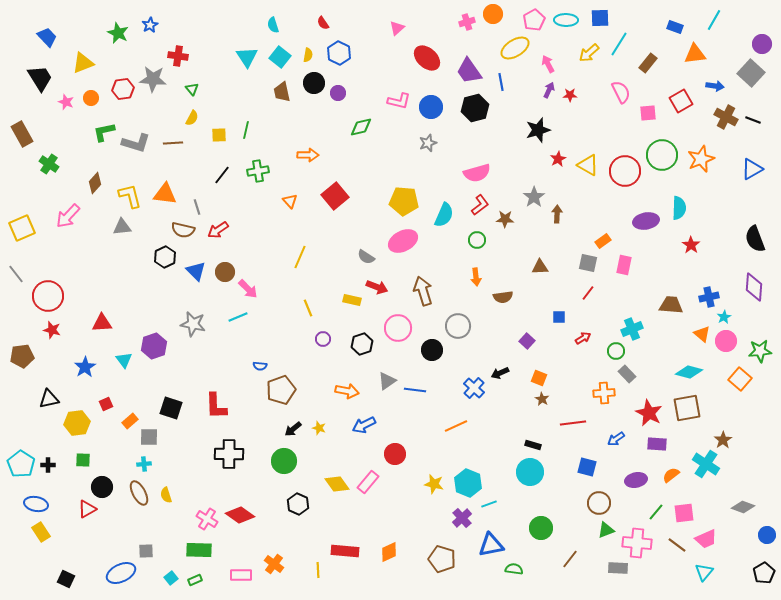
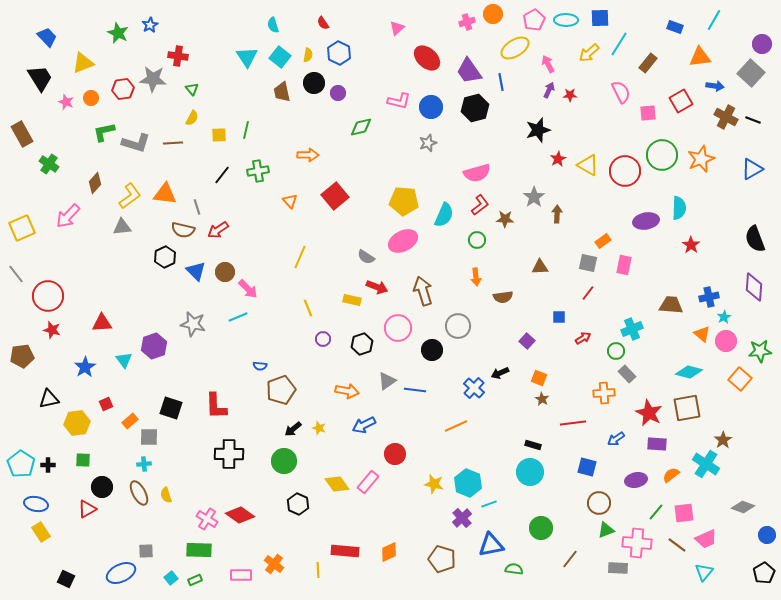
orange triangle at (695, 54): moved 5 px right, 3 px down
yellow L-shape at (130, 196): rotated 68 degrees clockwise
